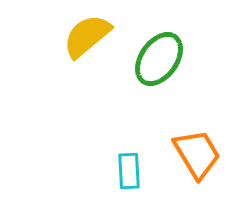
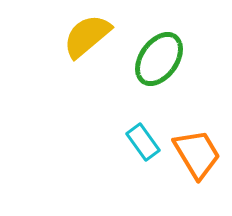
cyan rectangle: moved 14 px right, 29 px up; rotated 33 degrees counterclockwise
